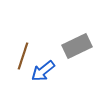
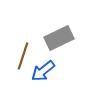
gray rectangle: moved 18 px left, 8 px up
